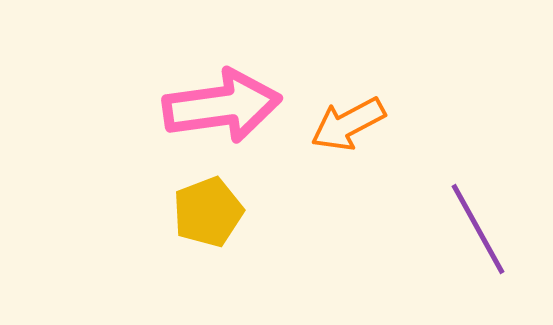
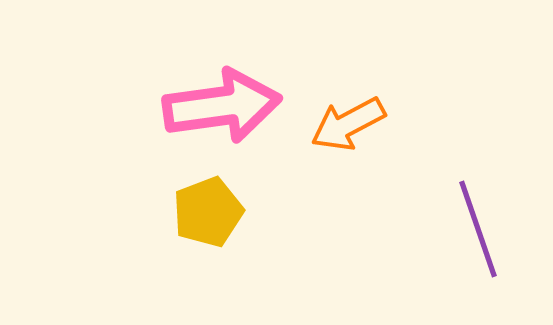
purple line: rotated 10 degrees clockwise
